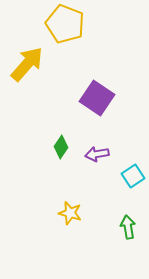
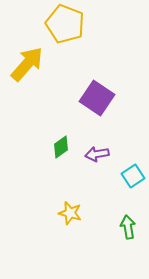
green diamond: rotated 20 degrees clockwise
